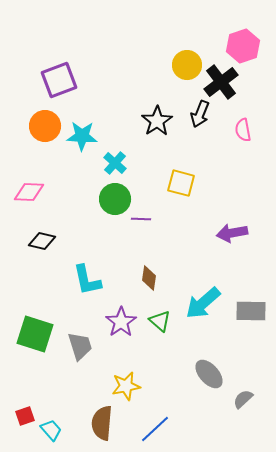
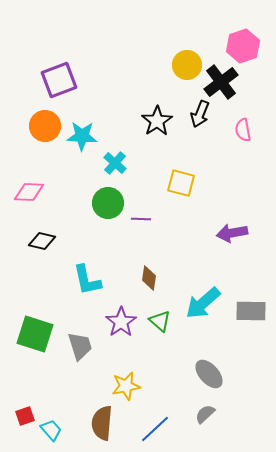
green circle: moved 7 px left, 4 px down
gray semicircle: moved 38 px left, 15 px down
